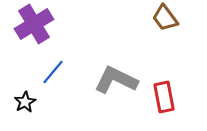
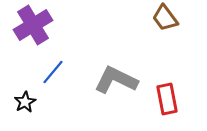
purple cross: moved 1 px left, 1 px down
red rectangle: moved 3 px right, 2 px down
